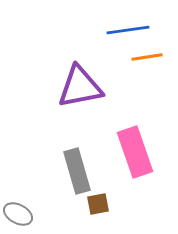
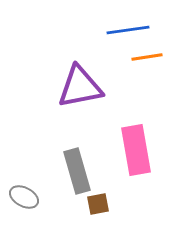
pink rectangle: moved 1 px right, 2 px up; rotated 9 degrees clockwise
gray ellipse: moved 6 px right, 17 px up
